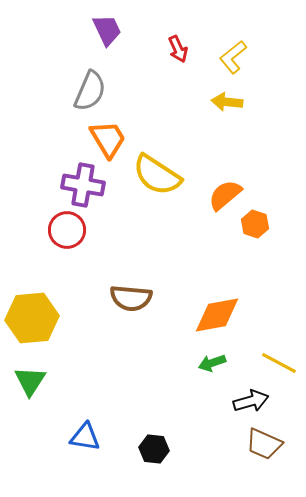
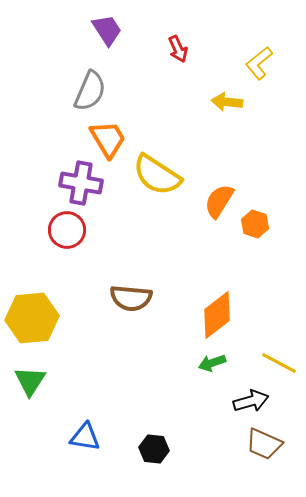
purple trapezoid: rotated 8 degrees counterclockwise
yellow L-shape: moved 26 px right, 6 px down
purple cross: moved 2 px left, 2 px up
orange semicircle: moved 6 px left, 6 px down; rotated 18 degrees counterclockwise
orange diamond: rotated 27 degrees counterclockwise
